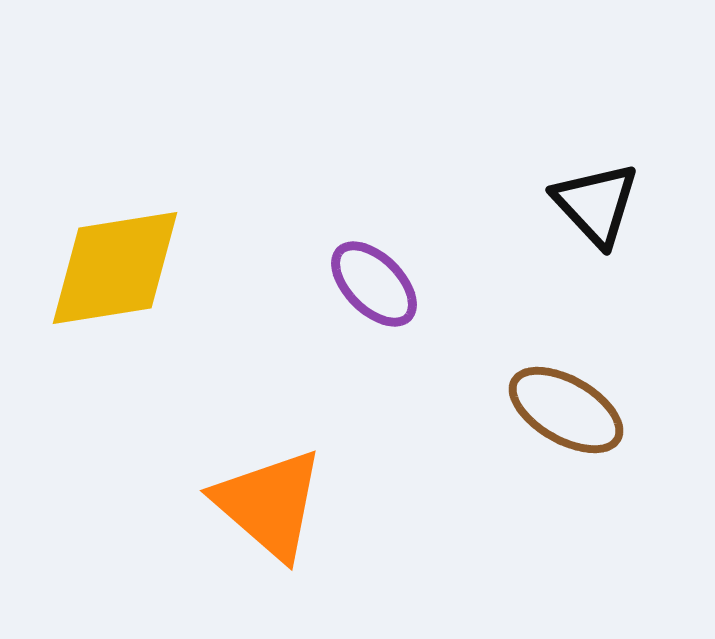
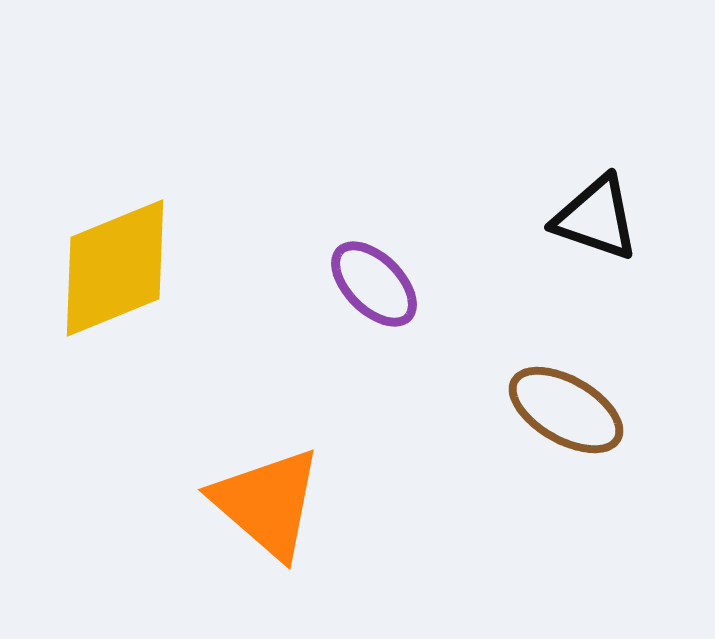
black triangle: moved 14 px down; rotated 28 degrees counterclockwise
yellow diamond: rotated 13 degrees counterclockwise
orange triangle: moved 2 px left, 1 px up
